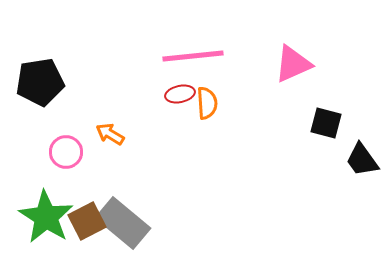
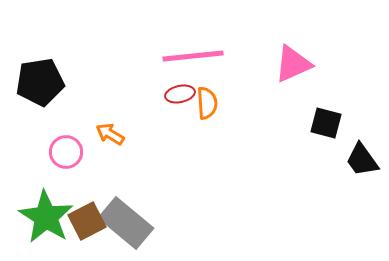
gray rectangle: moved 3 px right
